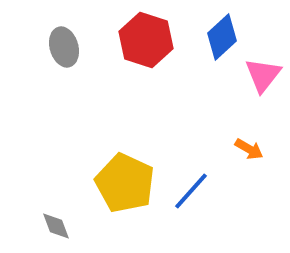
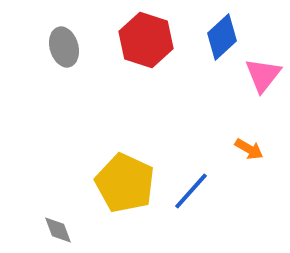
gray diamond: moved 2 px right, 4 px down
